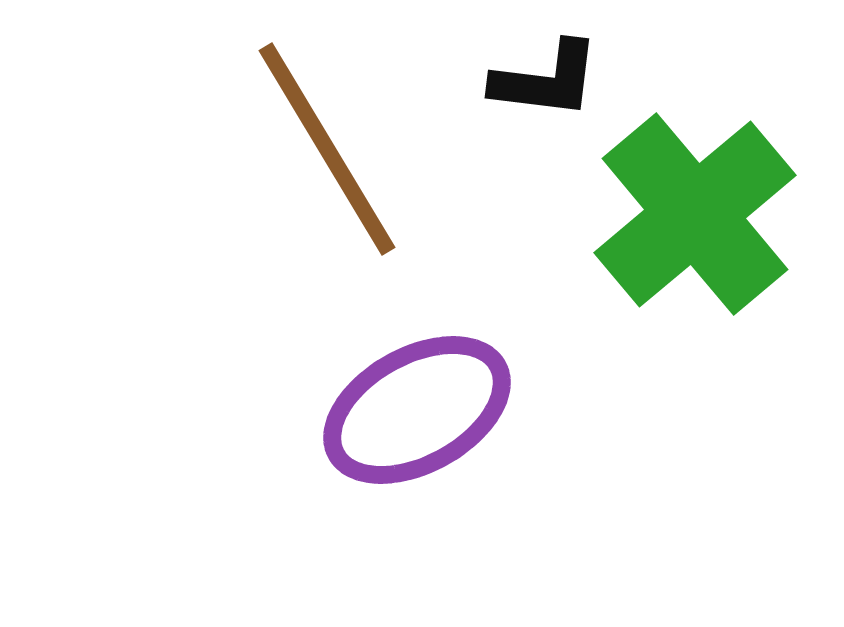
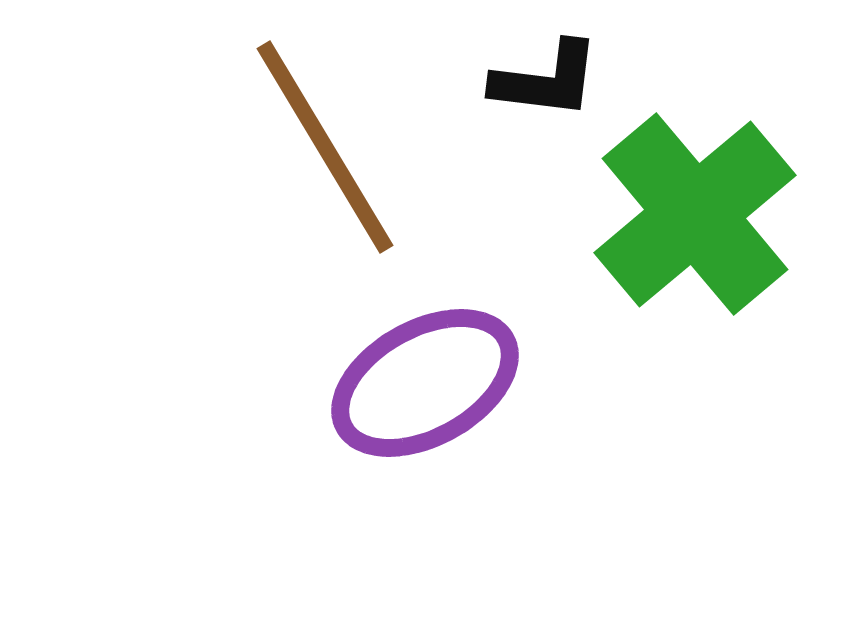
brown line: moved 2 px left, 2 px up
purple ellipse: moved 8 px right, 27 px up
